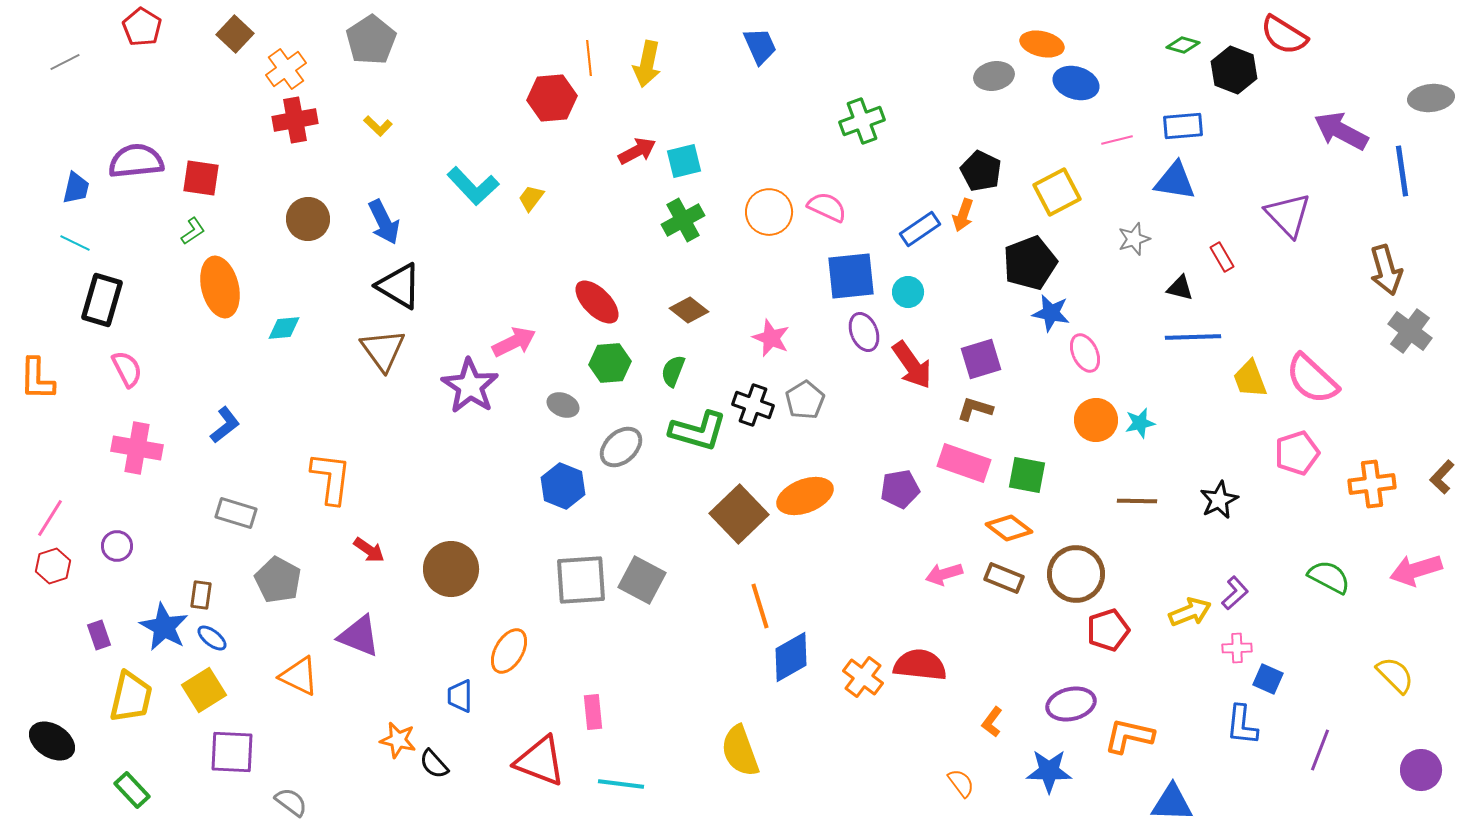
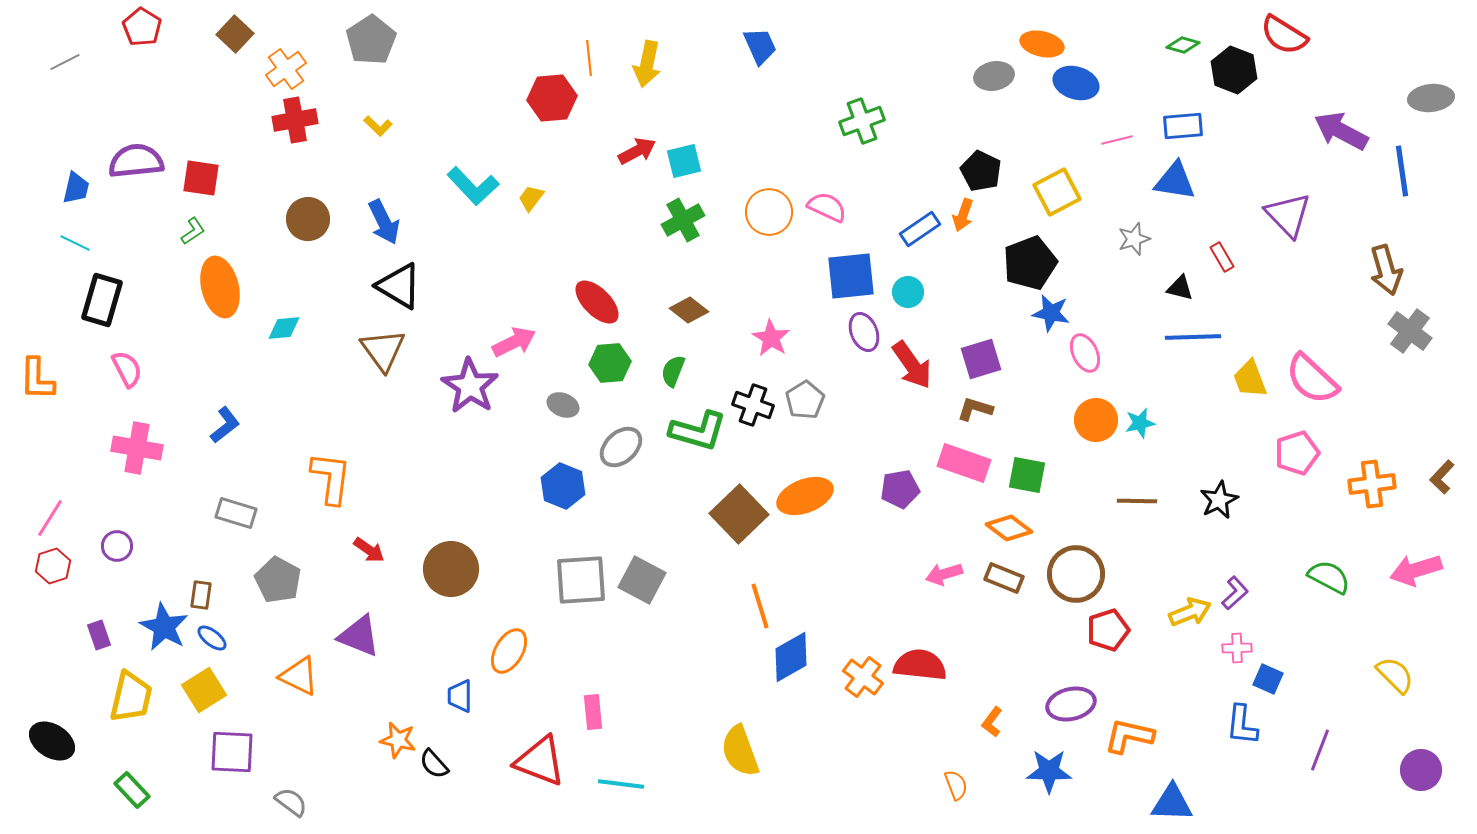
pink star at (771, 338): rotated 9 degrees clockwise
orange semicircle at (961, 783): moved 5 px left, 2 px down; rotated 16 degrees clockwise
